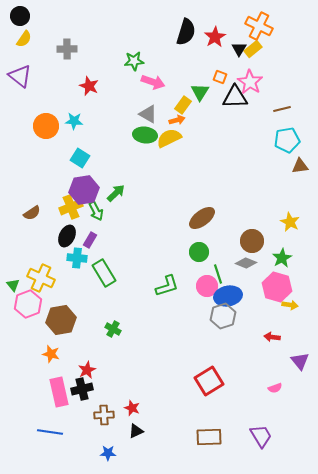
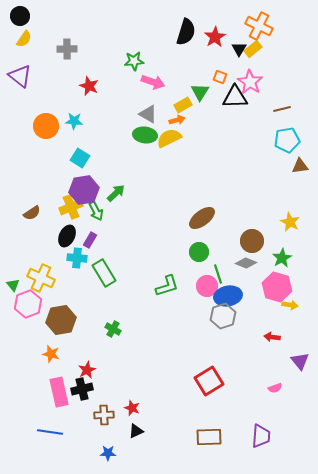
yellow rectangle at (183, 105): rotated 24 degrees clockwise
purple trapezoid at (261, 436): rotated 35 degrees clockwise
